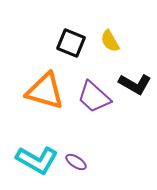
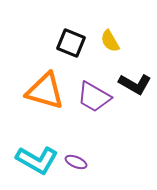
purple trapezoid: rotated 12 degrees counterclockwise
purple ellipse: rotated 10 degrees counterclockwise
